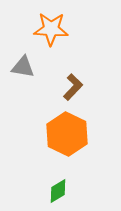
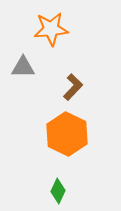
orange star: rotated 8 degrees counterclockwise
gray triangle: rotated 10 degrees counterclockwise
green diamond: rotated 35 degrees counterclockwise
